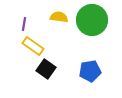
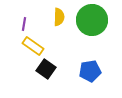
yellow semicircle: rotated 84 degrees clockwise
